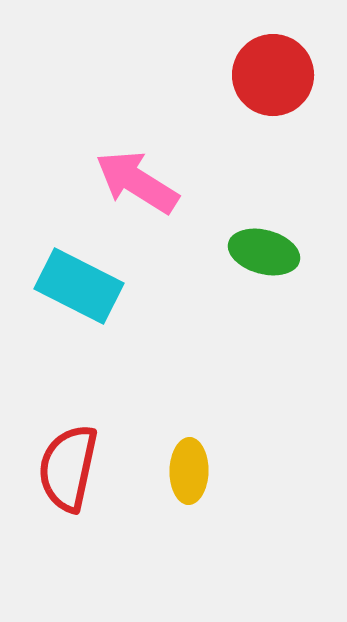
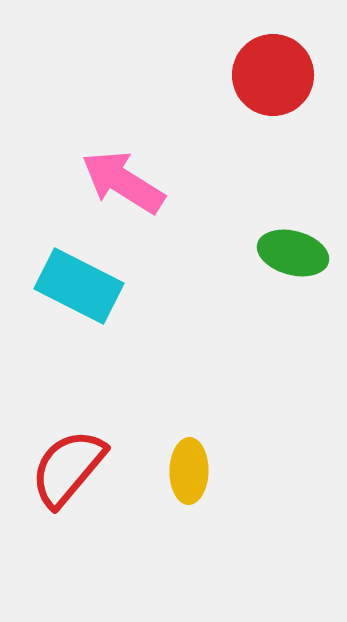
pink arrow: moved 14 px left
green ellipse: moved 29 px right, 1 px down
red semicircle: rotated 28 degrees clockwise
